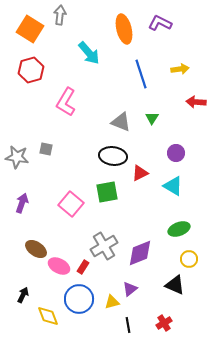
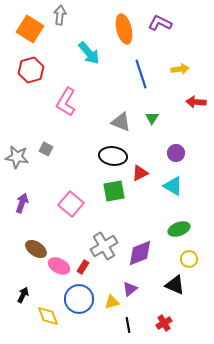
gray square: rotated 16 degrees clockwise
green square: moved 7 px right, 1 px up
